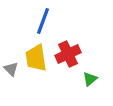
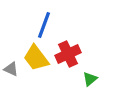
blue line: moved 1 px right, 4 px down
yellow trapezoid: rotated 28 degrees counterclockwise
gray triangle: rotated 21 degrees counterclockwise
